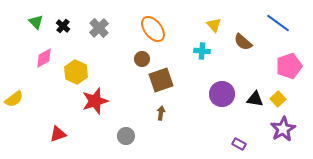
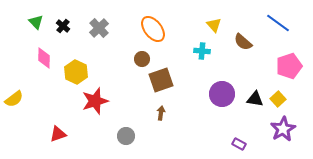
pink diamond: rotated 60 degrees counterclockwise
